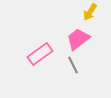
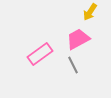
pink trapezoid: rotated 10 degrees clockwise
